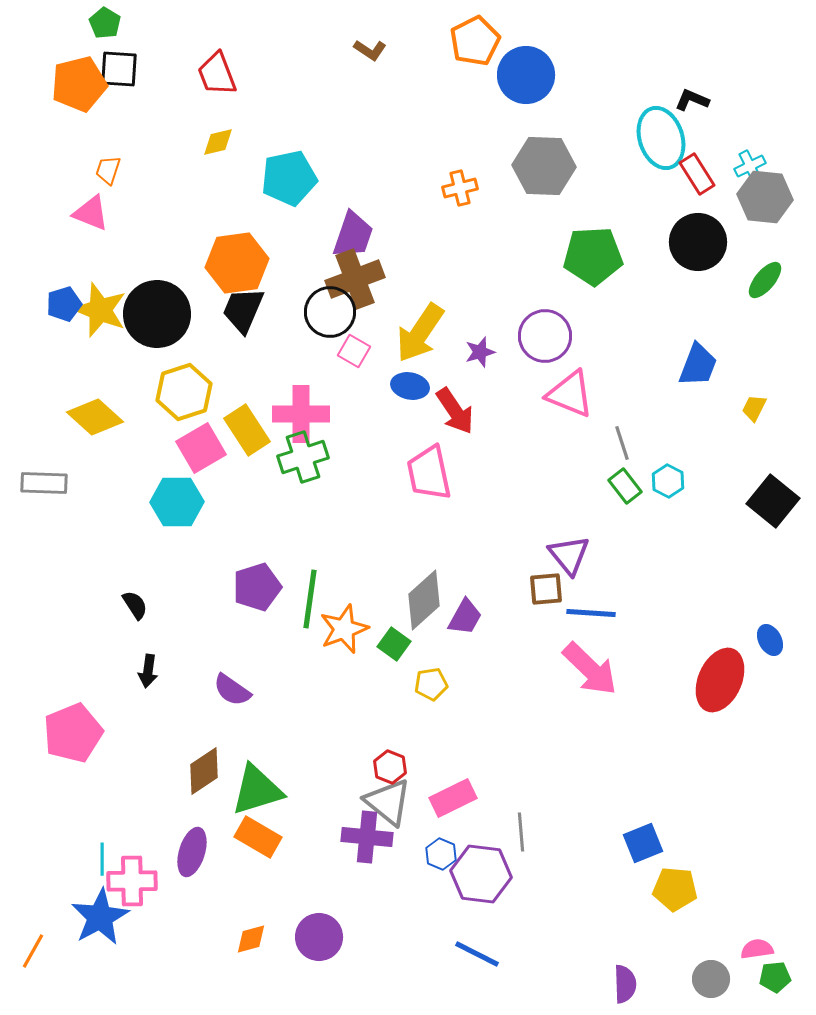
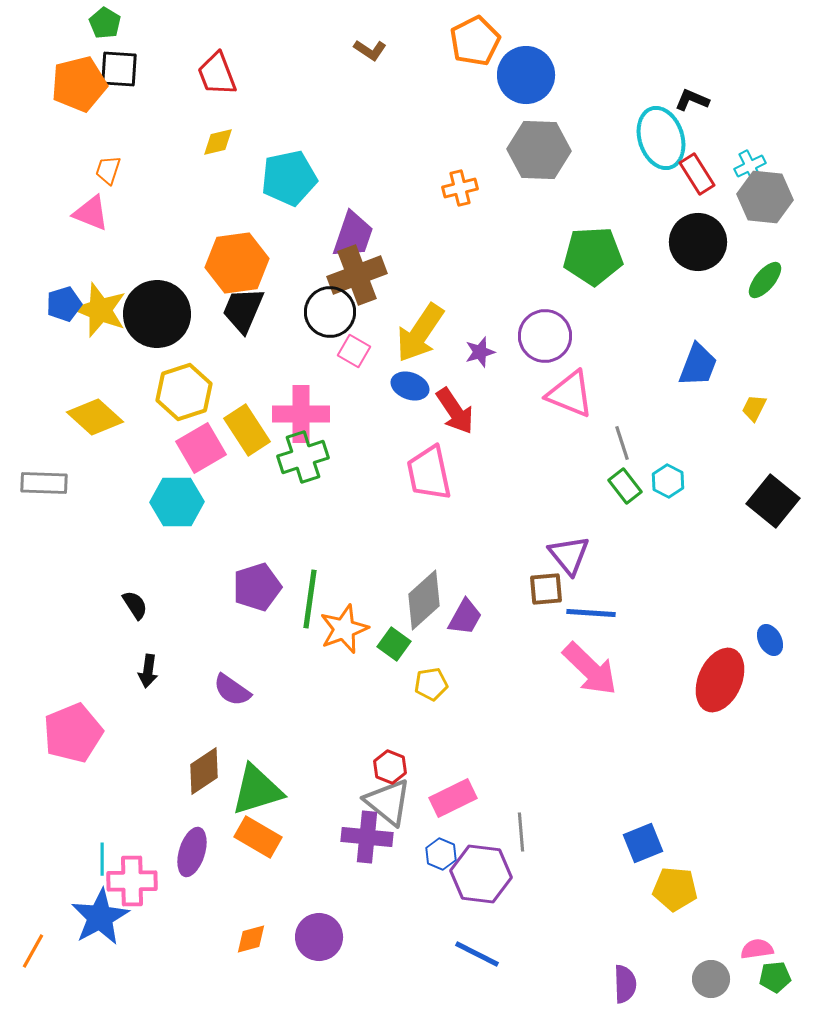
gray hexagon at (544, 166): moved 5 px left, 16 px up
brown cross at (355, 279): moved 2 px right, 4 px up
blue ellipse at (410, 386): rotated 9 degrees clockwise
